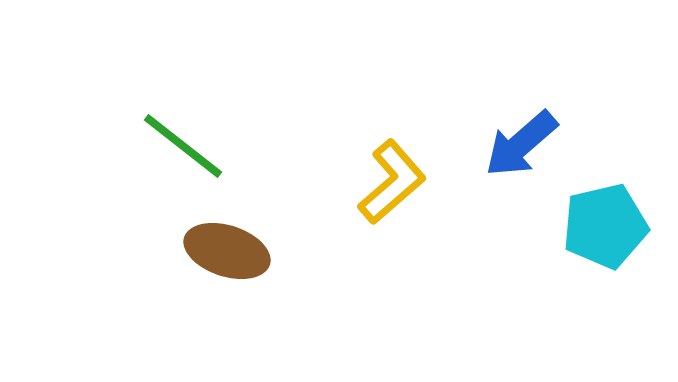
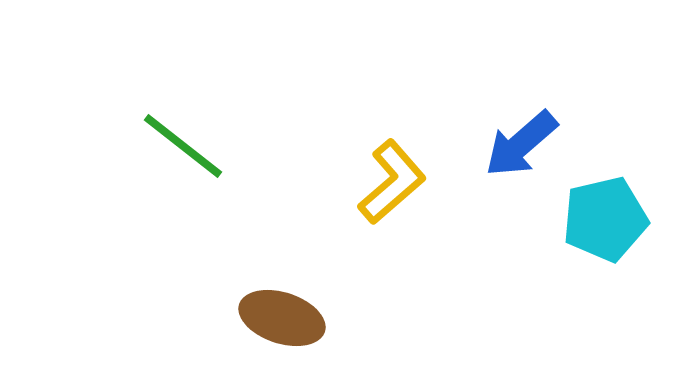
cyan pentagon: moved 7 px up
brown ellipse: moved 55 px right, 67 px down
